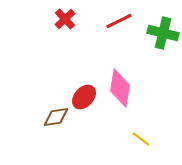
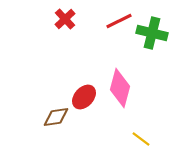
green cross: moved 11 px left
pink diamond: rotated 6 degrees clockwise
